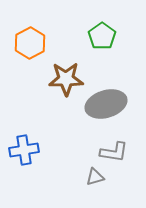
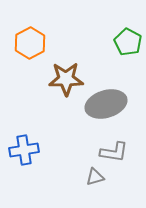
green pentagon: moved 26 px right, 6 px down; rotated 8 degrees counterclockwise
